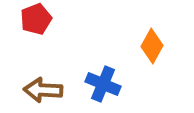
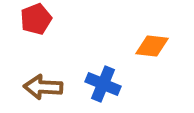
orange diamond: rotated 68 degrees clockwise
brown arrow: moved 3 px up
